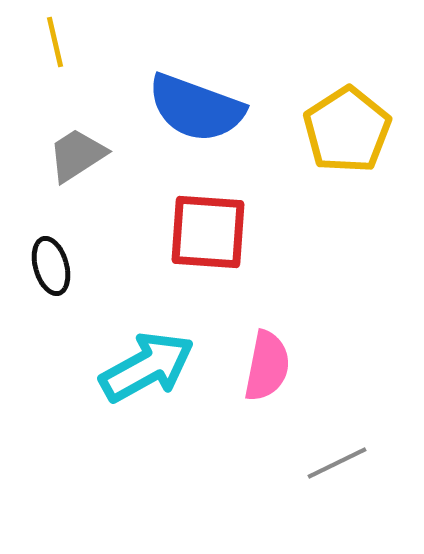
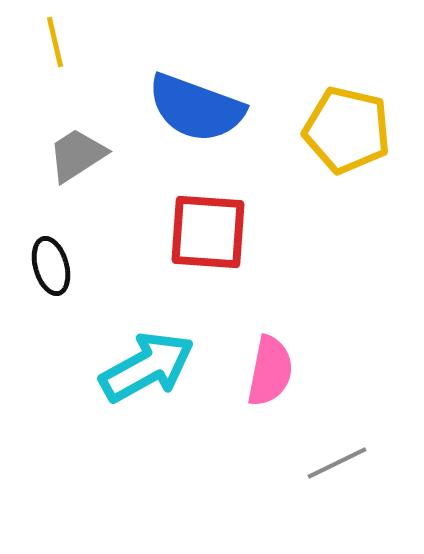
yellow pentagon: rotated 26 degrees counterclockwise
pink semicircle: moved 3 px right, 5 px down
